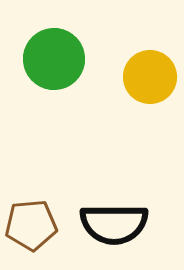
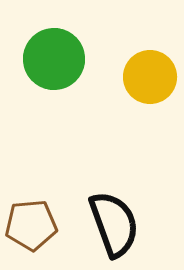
black semicircle: rotated 110 degrees counterclockwise
